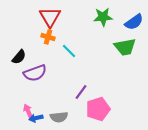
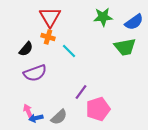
black semicircle: moved 7 px right, 8 px up
gray semicircle: rotated 36 degrees counterclockwise
